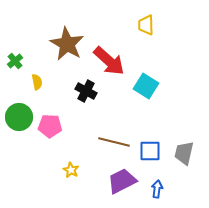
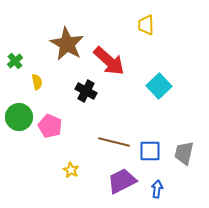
cyan square: moved 13 px right; rotated 15 degrees clockwise
pink pentagon: rotated 20 degrees clockwise
